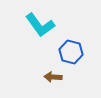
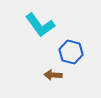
brown arrow: moved 2 px up
